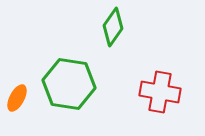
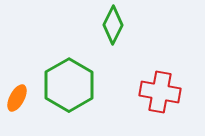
green diamond: moved 2 px up; rotated 9 degrees counterclockwise
green hexagon: moved 1 px down; rotated 21 degrees clockwise
